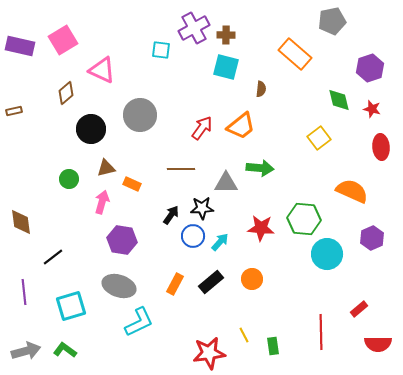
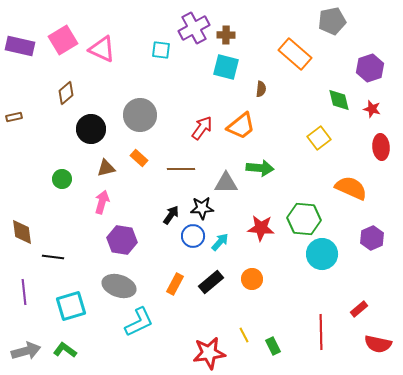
pink triangle at (102, 70): moved 21 px up
brown rectangle at (14, 111): moved 6 px down
green circle at (69, 179): moved 7 px left
orange rectangle at (132, 184): moved 7 px right, 26 px up; rotated 18 degrees clockwise
orange semicircle at (352, 191): moved 1 px left, 3 px up
brown diamond at (21, 222): moved 1 px right, 10 px down
cyan circle at (327, 254): moved 5 px left
black line at (53, 257): rotated 45 degrees clockwise
red semicircle at (378, 344): rotated 12 degrees clockwise
green rectangle at (273, 346): rotated 18 degrees counterclockwise
